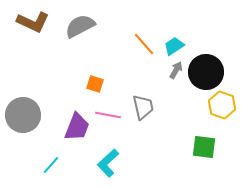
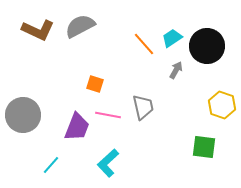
brown L-shape: moved 5 px right, 8 px down
cyan trapezoid: moved 2 px left, 8 px up
black circle: moved 1 px right, 26 px up
